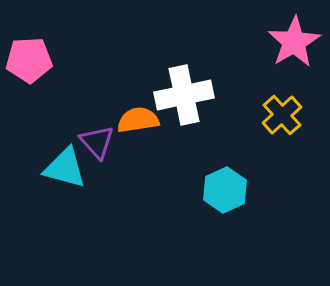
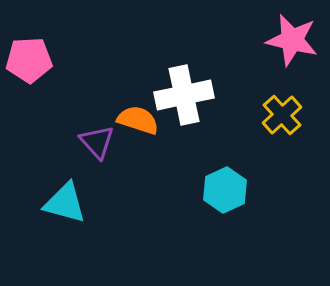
pink star: moved 2 px left, 2 px up; rotated 28 degrees counterclockwise
orange semicircle: rotated 27 degrees clockwise
cyan triangle: moved 35 px down
